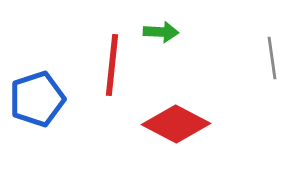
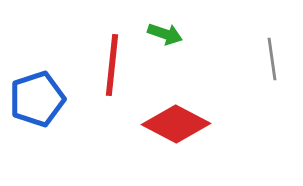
green arrow: moved 4 px right, 2 px down; rotated 16 degrees clockwise
gray line: moved 1 px down
